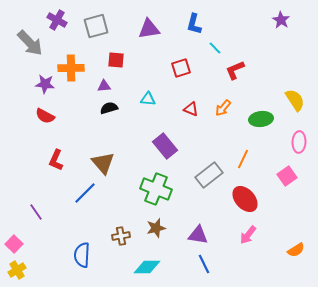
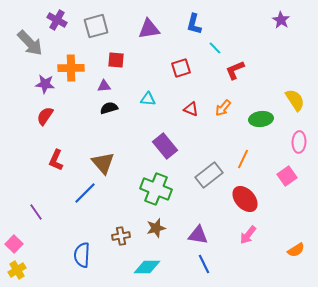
red semicircle at (45, 116): rotated 96 degrees clockwise
